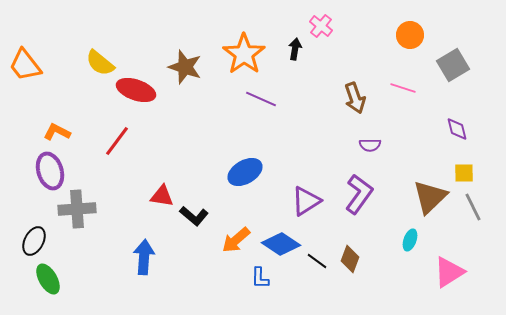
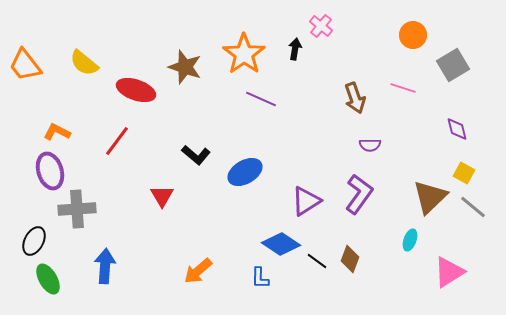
orange circle: moved 3 px right
yellow semicircle: moved 16 px left
yellow square: rotated 30 degrees clockwise
red triangle: rotated 50 degrees clockwise
gray line: rotated 24 degrees counterclockwise
black L-shape: moved 2 px right, 61 px up
orange arrow: moved 38 px left, 31 px down
blue arrow: moved 39 px left, 9 px down
